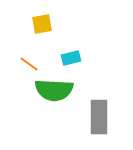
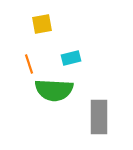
orange line: rotated 36 degrees clockwise
